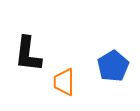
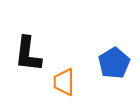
blue pentagon: moved 1 px right, 3 px up
